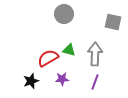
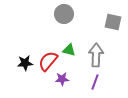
gray arrow: moved 1 px right, 1 px down
red semicircle: moved 3 px down; rotated 20 degrees counterclockwise
black star: moved 6 px left, 18 px up; rotated 14 degrees clockwise
